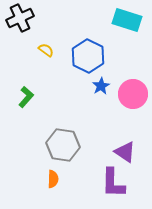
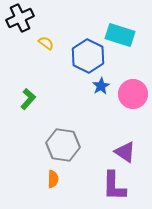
cyan rectangle: moved 7 px left, 15 px down
yellow semicircle: moved 7 px up
green L-shape: moved 2 px right, 2 px down
purple L-shape: moved 1 px right, 3 px down
